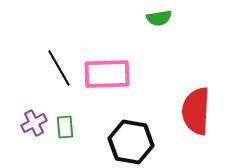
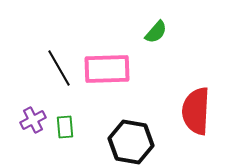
green semicircle: moved 3 px left, 14 px down; rotated 40 degrees counterclockwise
pink rectangle: moved 5 px up
purple cross: moved 1 px left, 3 px up
